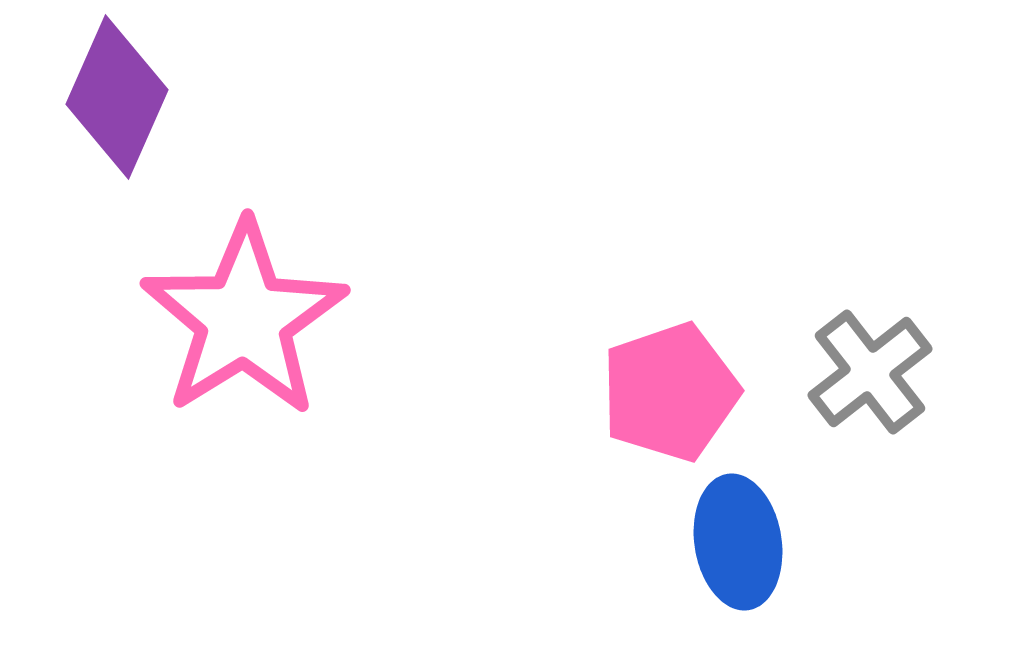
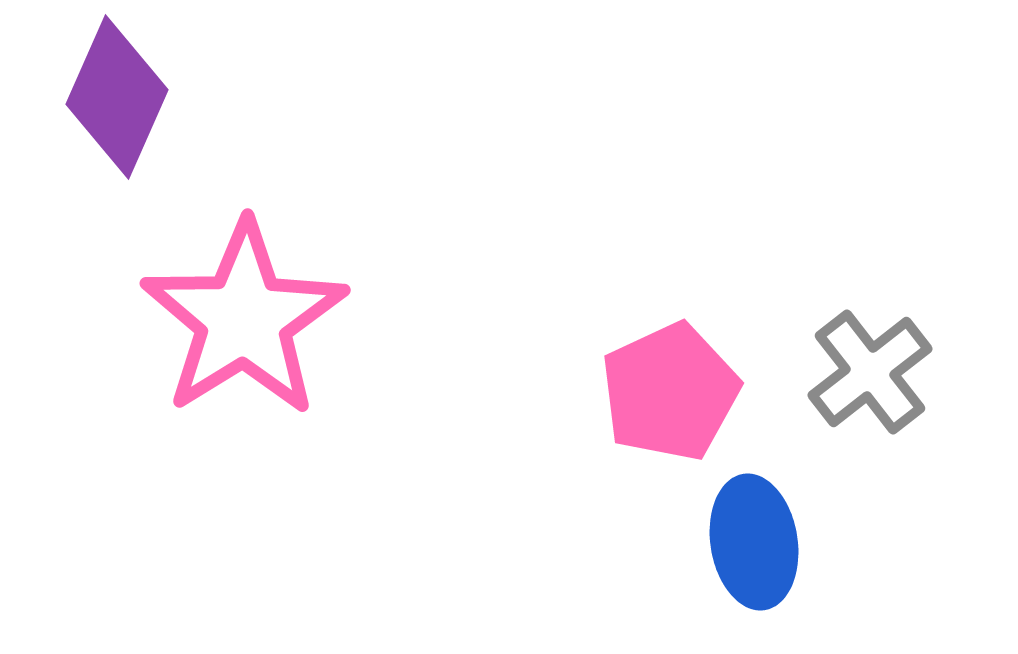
pink pentagon: rotated 6 degrees counterclockwise
blue ellipse: moved 16 px right
